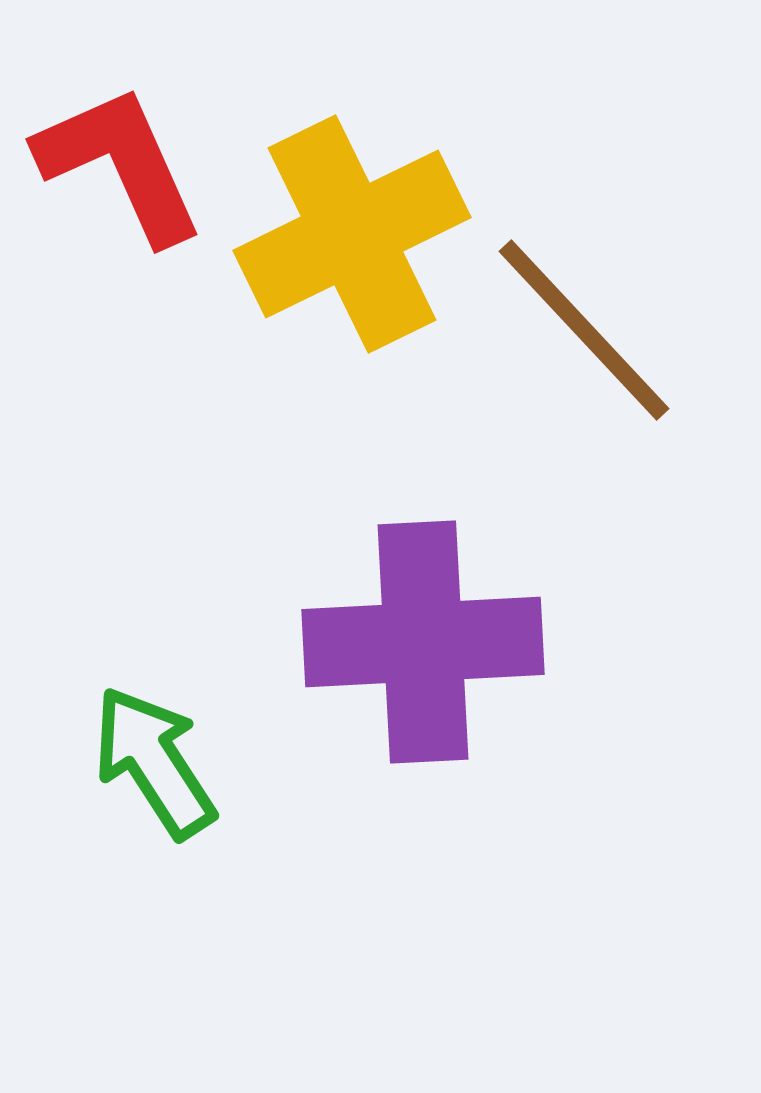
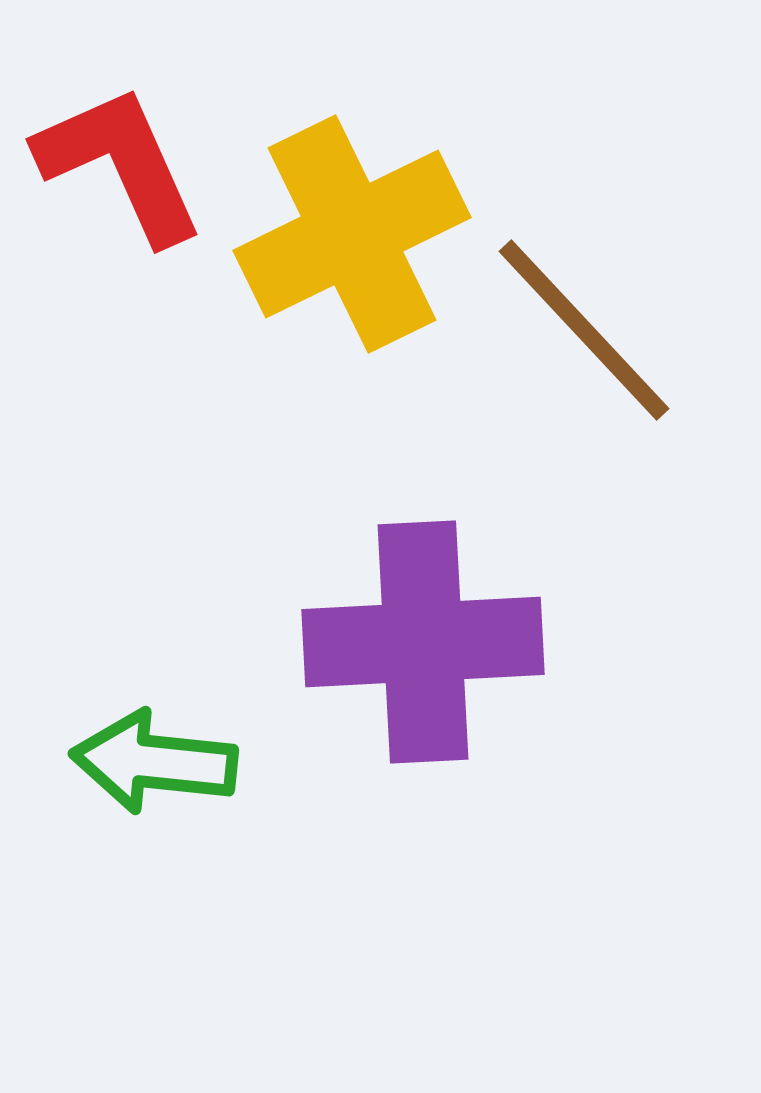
green arrow: rotated 51 degrees counterclockwise
